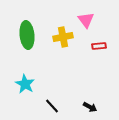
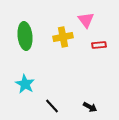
green ellipse: moved 2 px left, 1 px down
red rectangle: moved 1 px up
